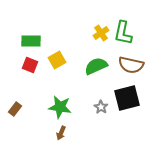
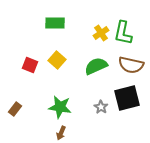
green rectangle: moved 24 px right, 18 px up
yellow square: rotated 18 degrees counterclockwise
